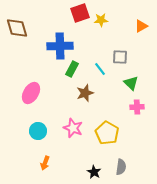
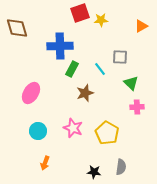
black star: rotated 24 degrees counterclockwise
